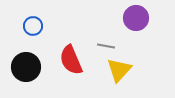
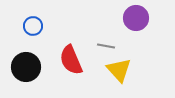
yellow triangle: rotated 24 degrees counterclockwise
